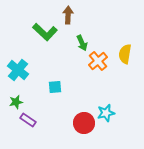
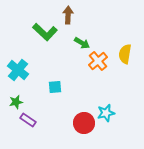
green arrow: rotated 35 degrees counterclockwise
